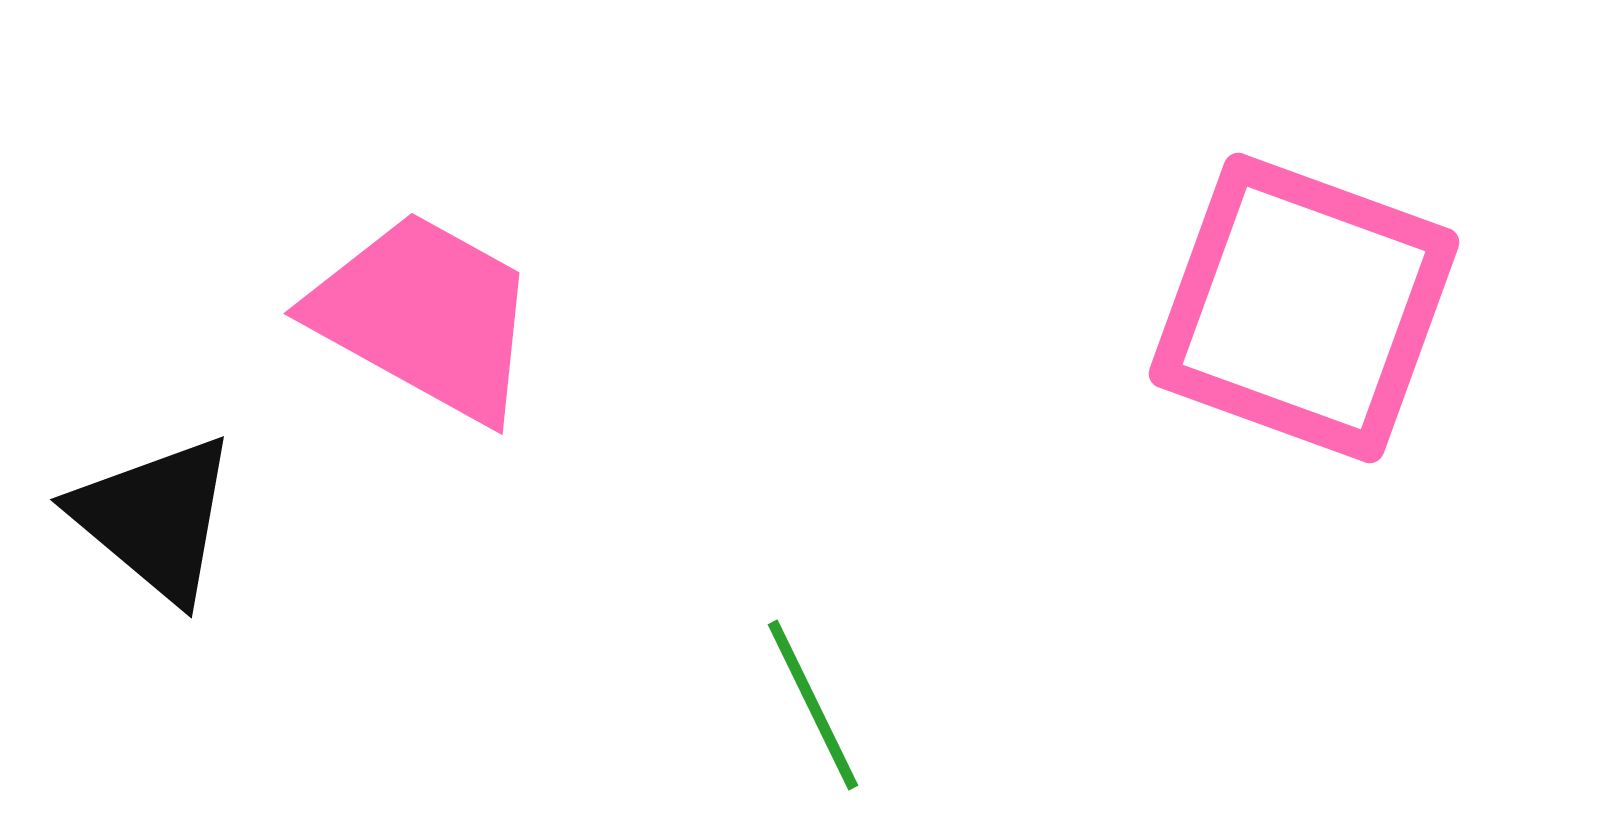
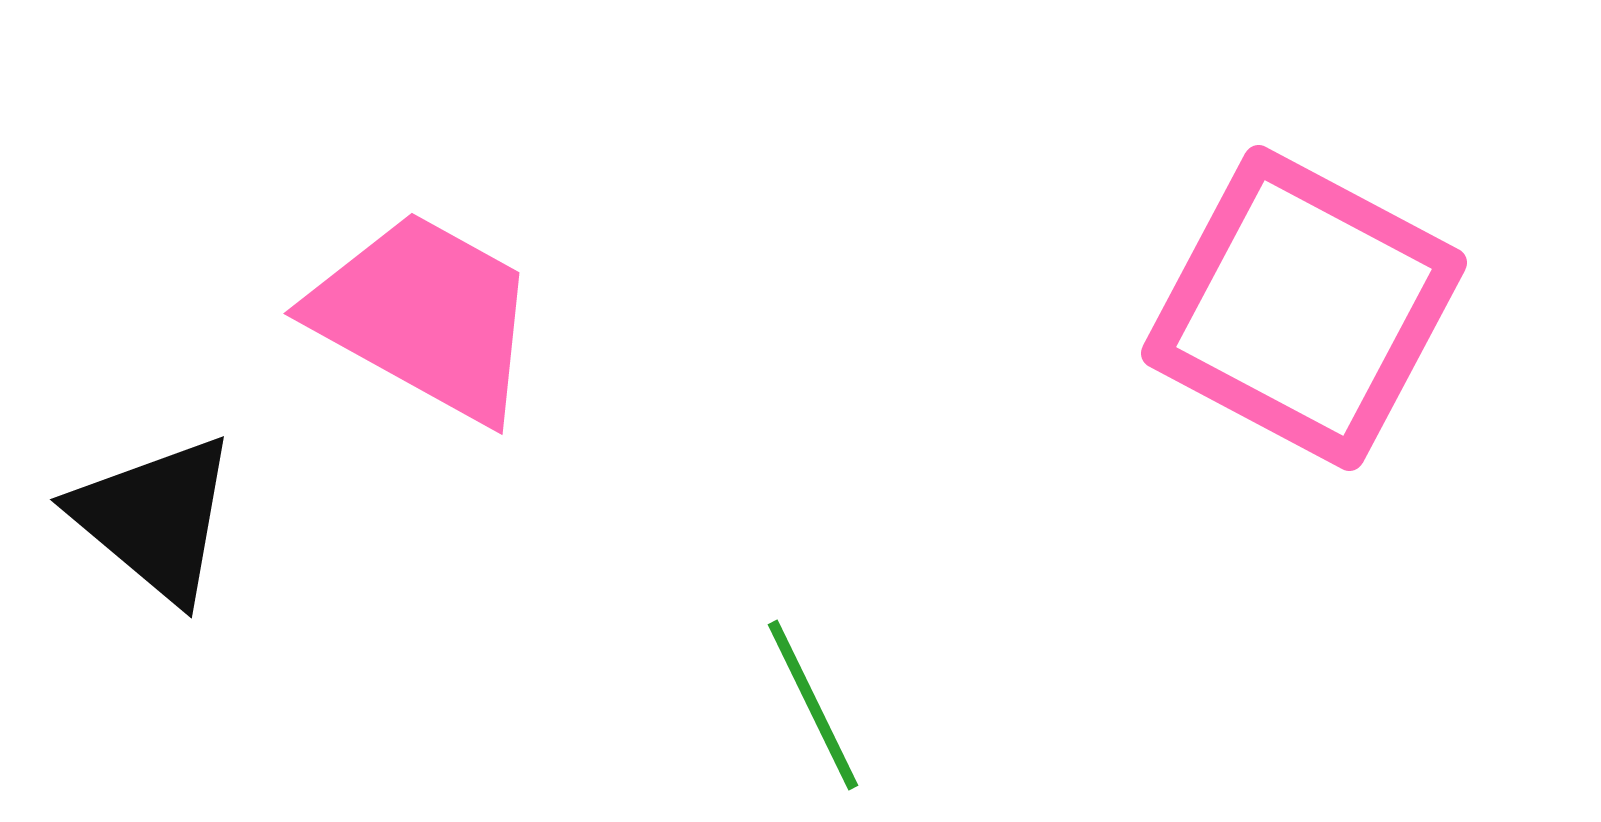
pink square: rotated 8 degrees clockwise
